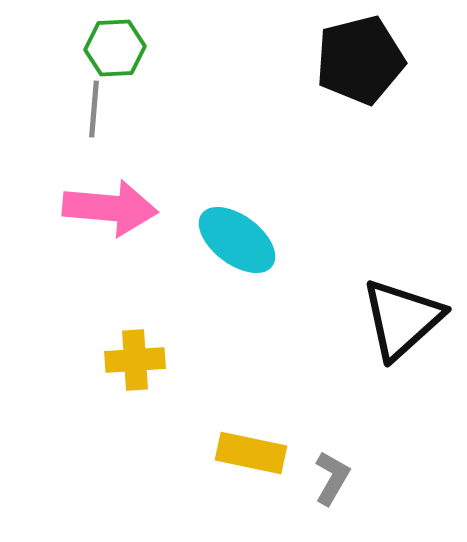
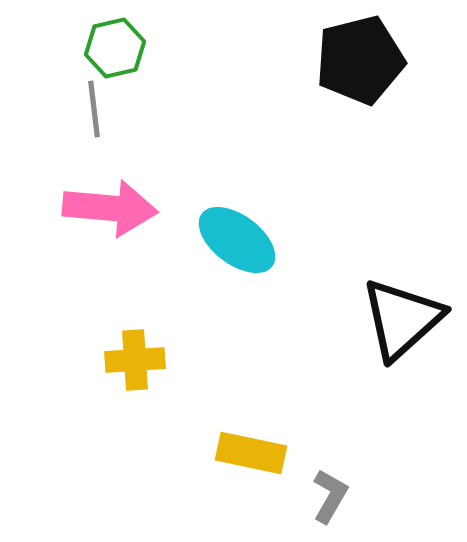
green hexagon: rotated 10 degrees counterclockwise
gray line: rotated 12 degrees counterclockwise
gray L-shape: moved 2 px left, 18 px down
